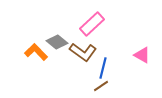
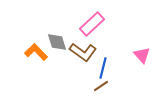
gray diamond: rotated 35 degrees clockwise
pink triangle: rotated 18 degrees clockwise
